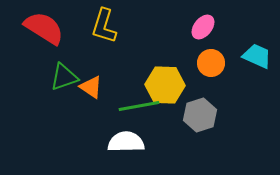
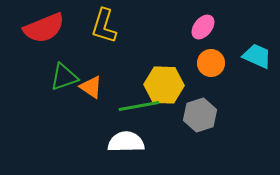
red semicircle: rotated 126 degrees clockwise
yellow hexagon: moved 1 px left
